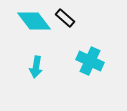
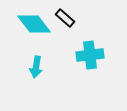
cyan diamond: moved 3 px down
cyan cross: moved 6 px up; rotated 32 degrees counterclockwise
